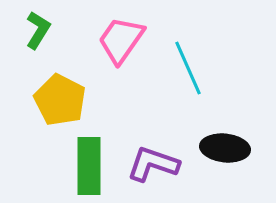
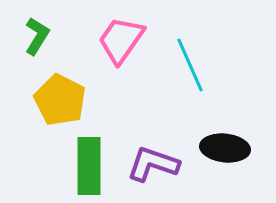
green L-shape: moved 1 px left, 6 px down
cyan line: moved 2 px right, 3 px up
